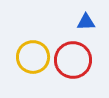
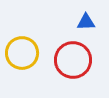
yellow circle: moved 11 px left, 4 px up
